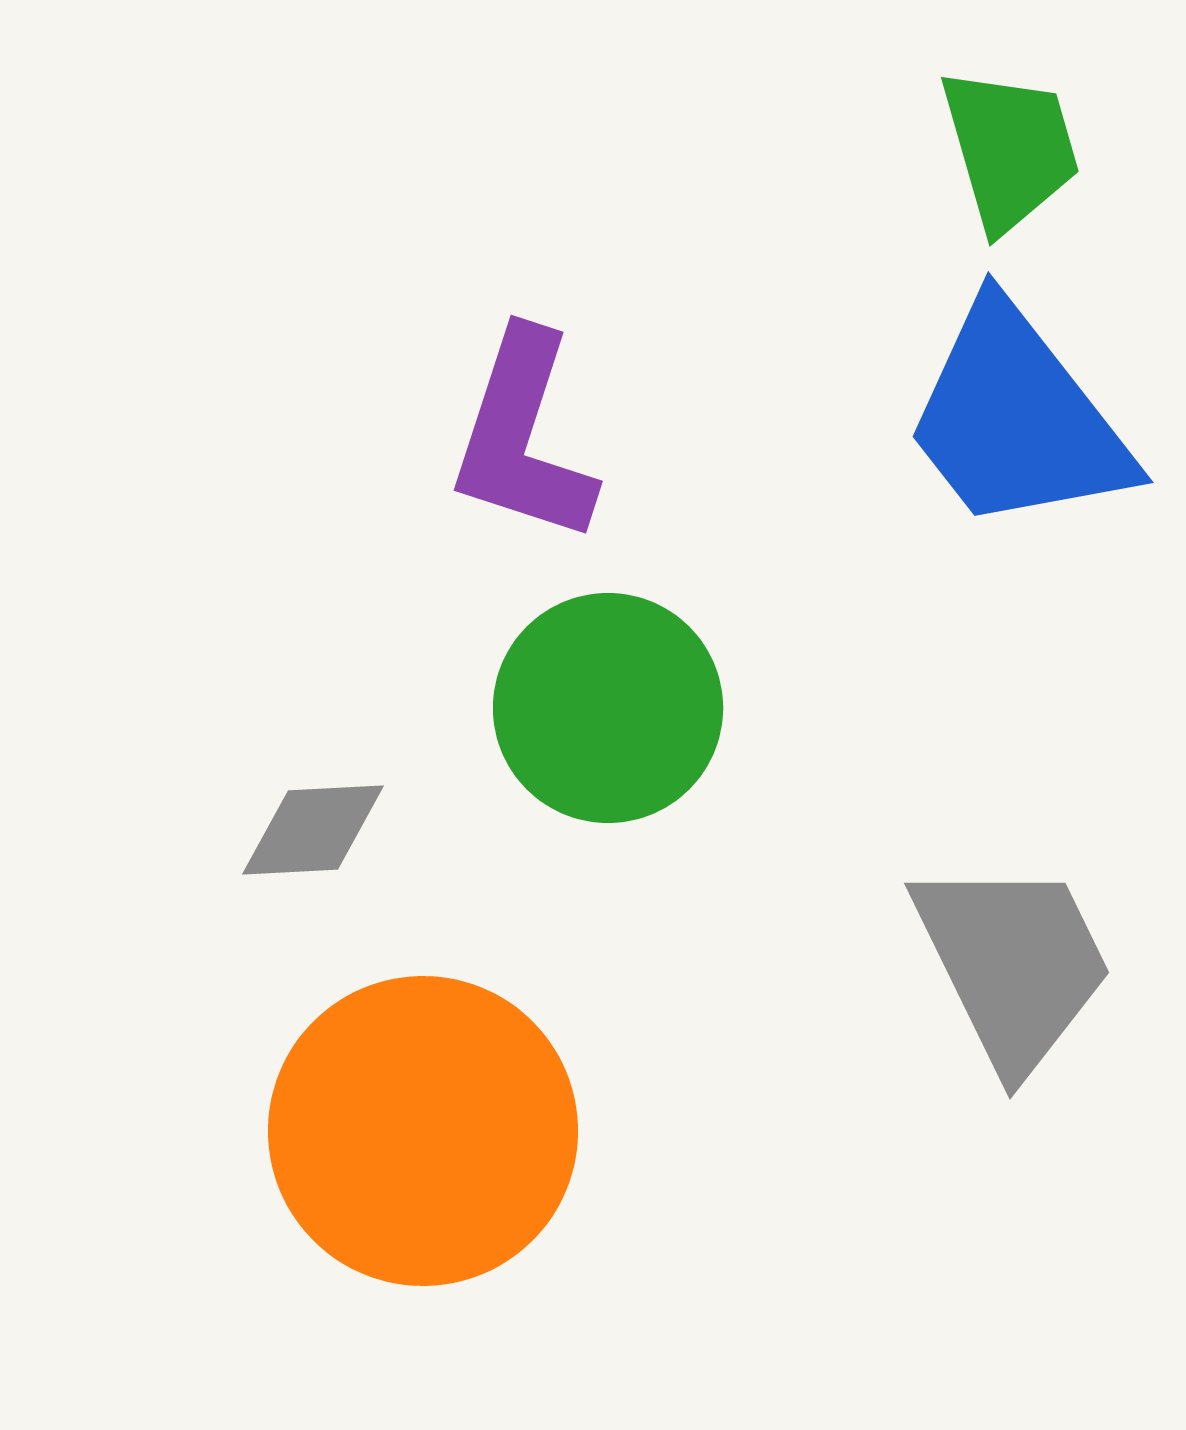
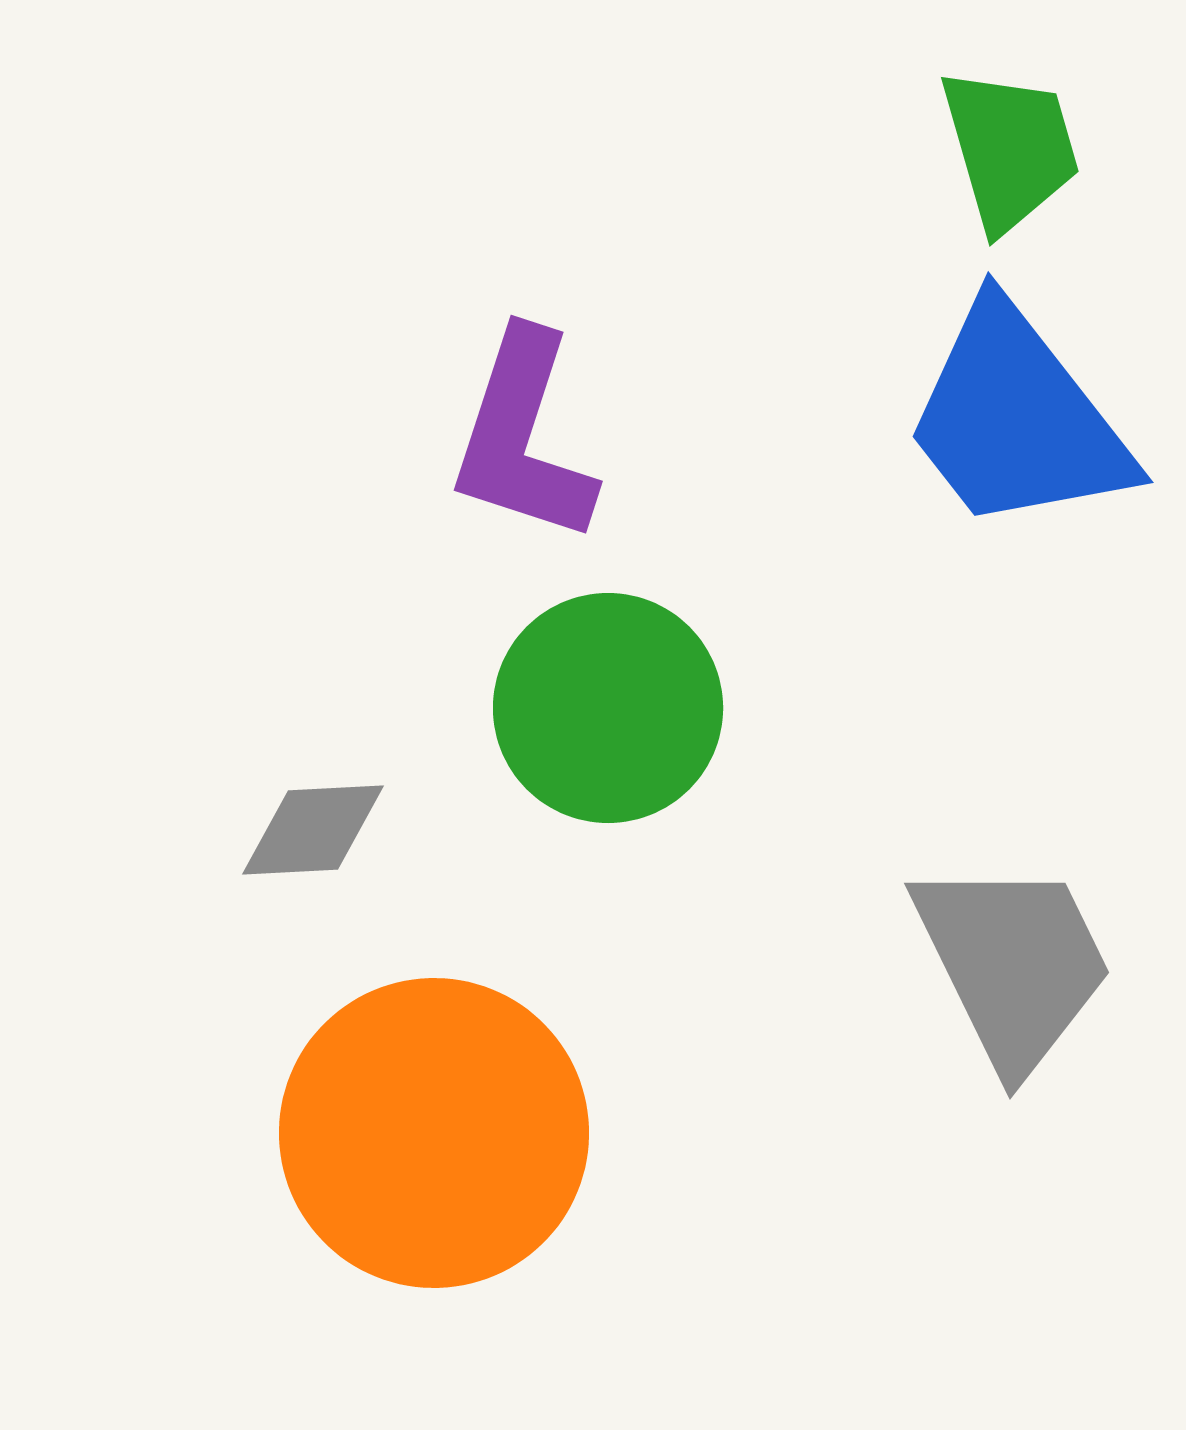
orange circle: moved 11 px right, 2 px down
